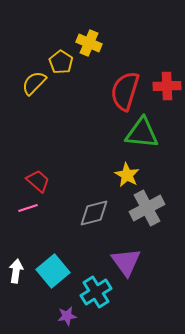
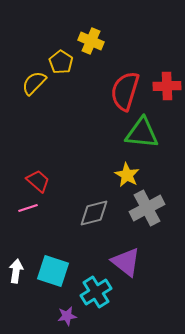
yellow cross: moved 2 px right, 2 px up
purple triangle: rotated 16 degrees counterclockwise
cyan square: rotated 32 degrees counterclockwise
